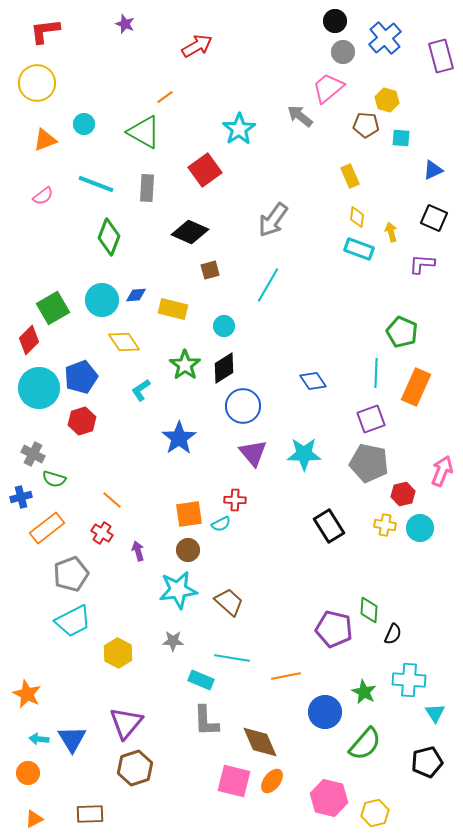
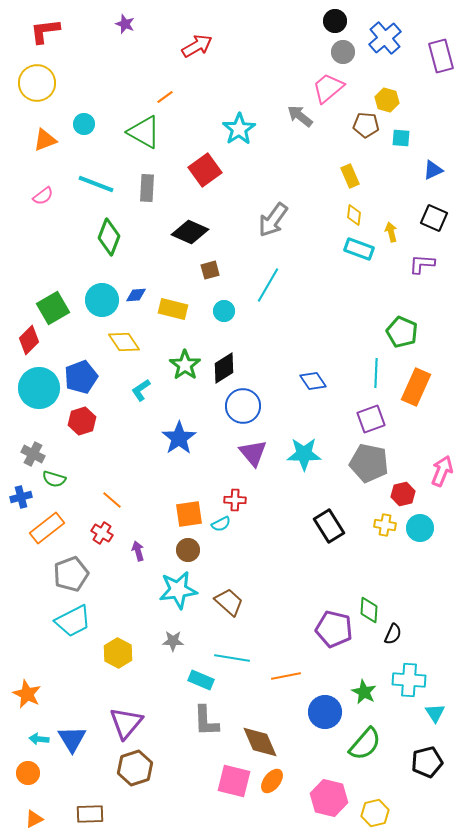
yellow diamond at (357, 217): moved 3 px left, 2 px up
cyan circle at (224, 326): moved 15 px up
